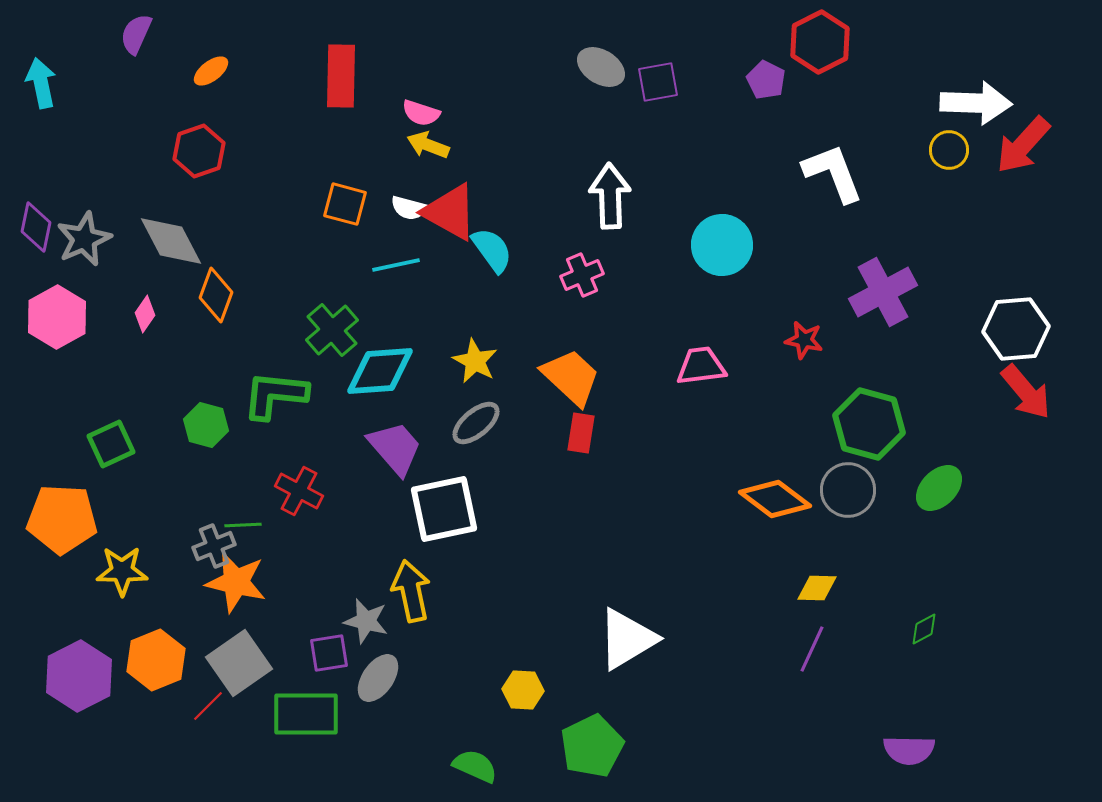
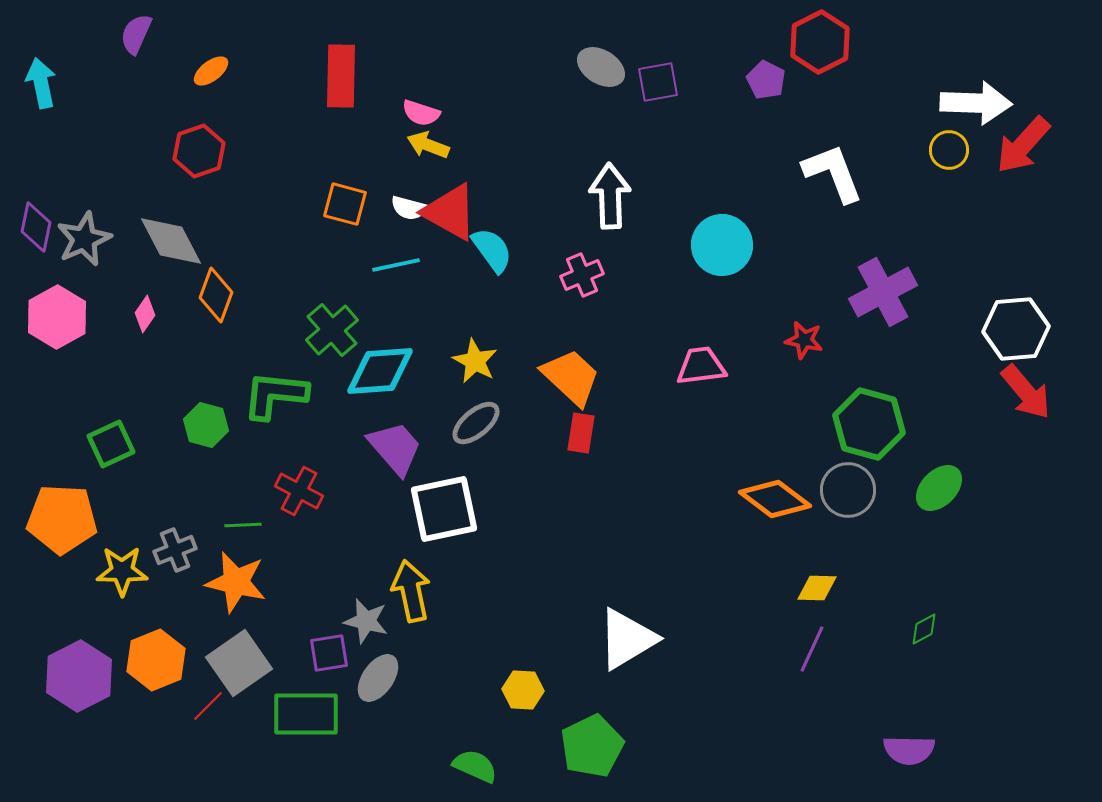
gray cross at (214, 546): moved 39 px left, 4 px down
